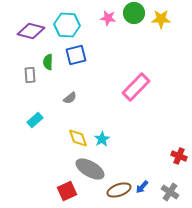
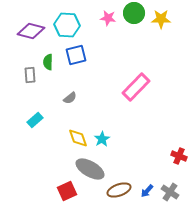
blue arrow: moved 5 px right, 4 px down
